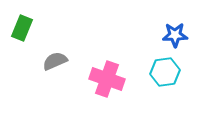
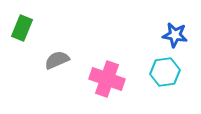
blue star: rotated 10 degrees clockwise
gray semicircle: moved 2 px right, 1 px up
